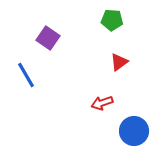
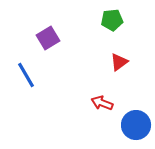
green pentagon: rotated 10 degrees counterclockwise
purple square: rotated 25 degrees clockwise
red arrow: rotated 40 degrees clockwise
blue circle: moved 2 px right, 6 px up
